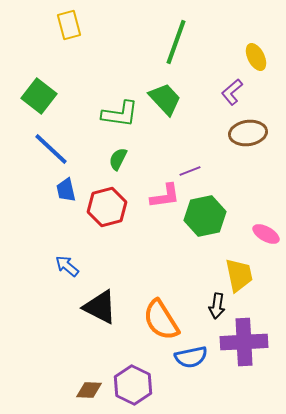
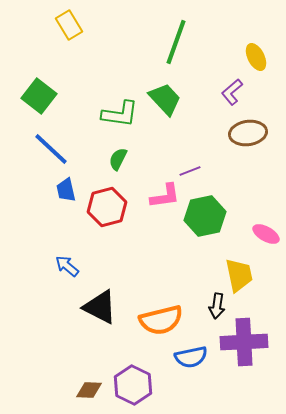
yellow rectangle: rotated 16 degrees counterclockwise
orange semicircle: rotated 72 degrees counterclockwise
